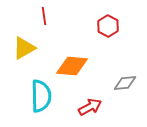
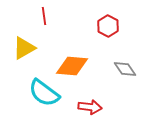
gray diamond: moved 14 px up; rotated 60 degrees clockwise
cyan semicircle: moved 3 px right, 3 px up; rotated 128 degrees clockwise
red arrow: rotated 35 degrees clockwise
